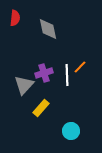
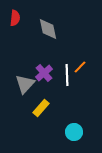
purple cross: rotated 24 degrees counterclockwise
gray triangle: moved 1 px right, 1 px up
cyan circle: moved 3 px right, 1 px down
